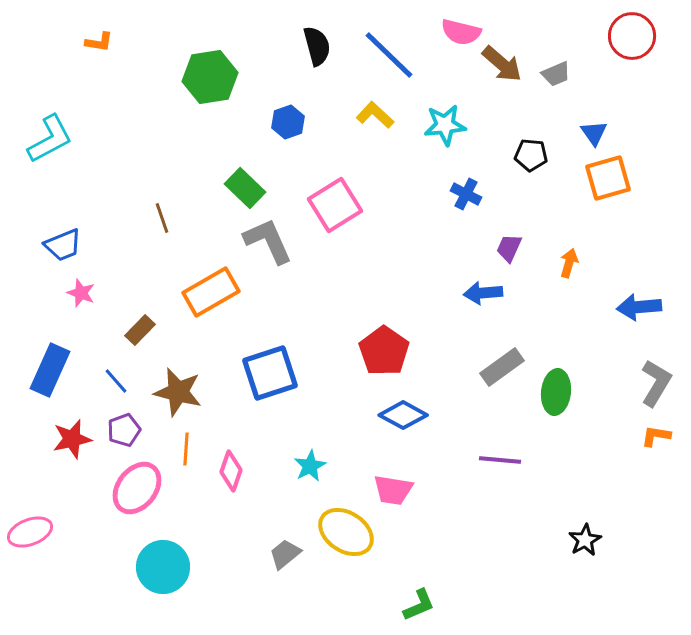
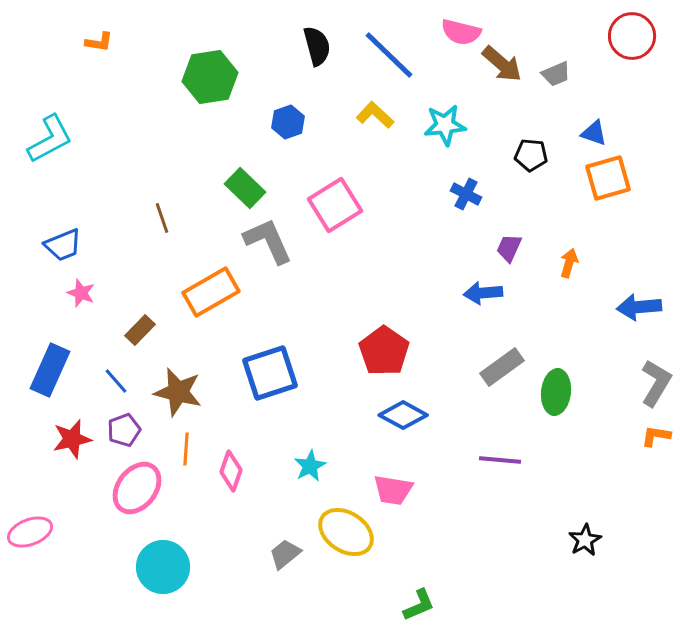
blue triangle at (594, 133): rotated 36 degrees counterclockwise
